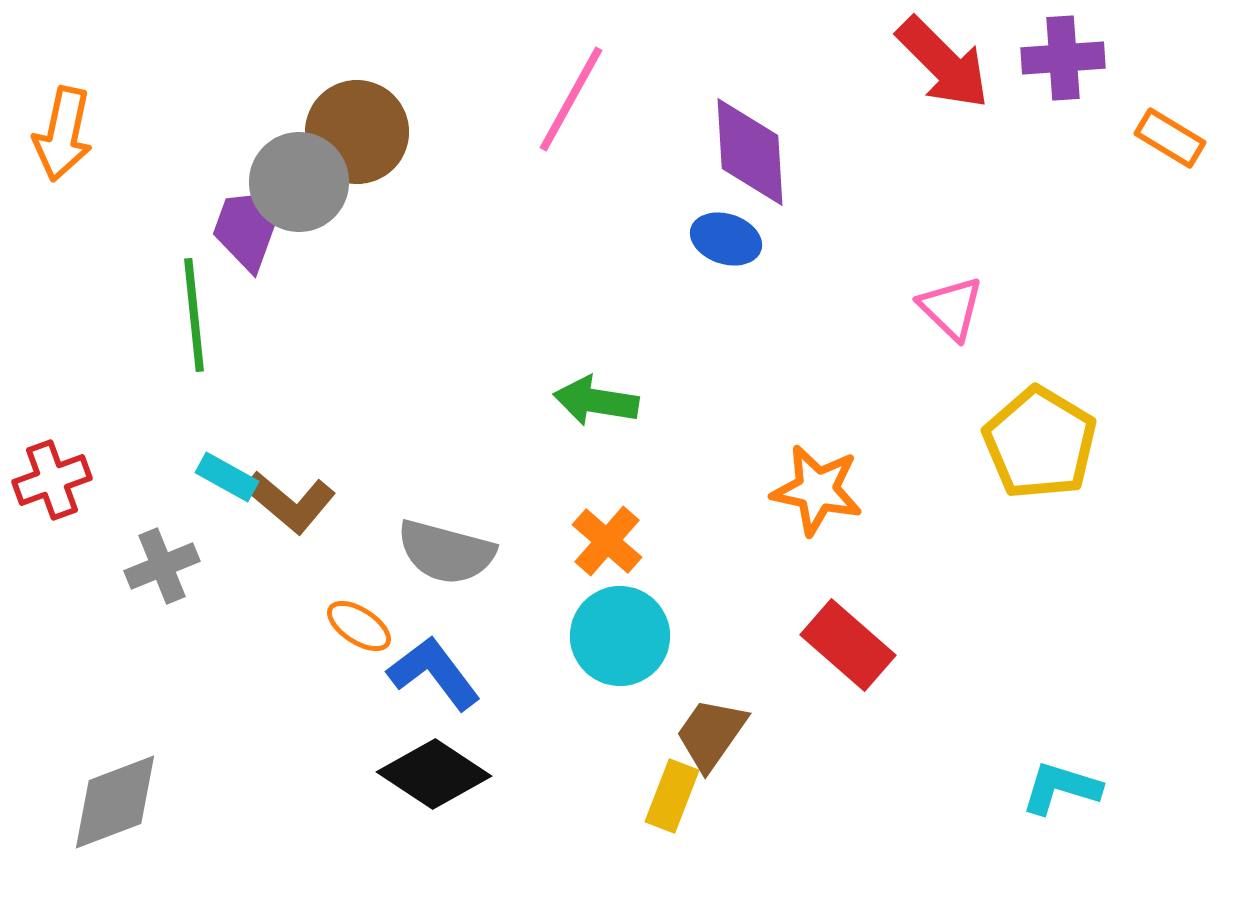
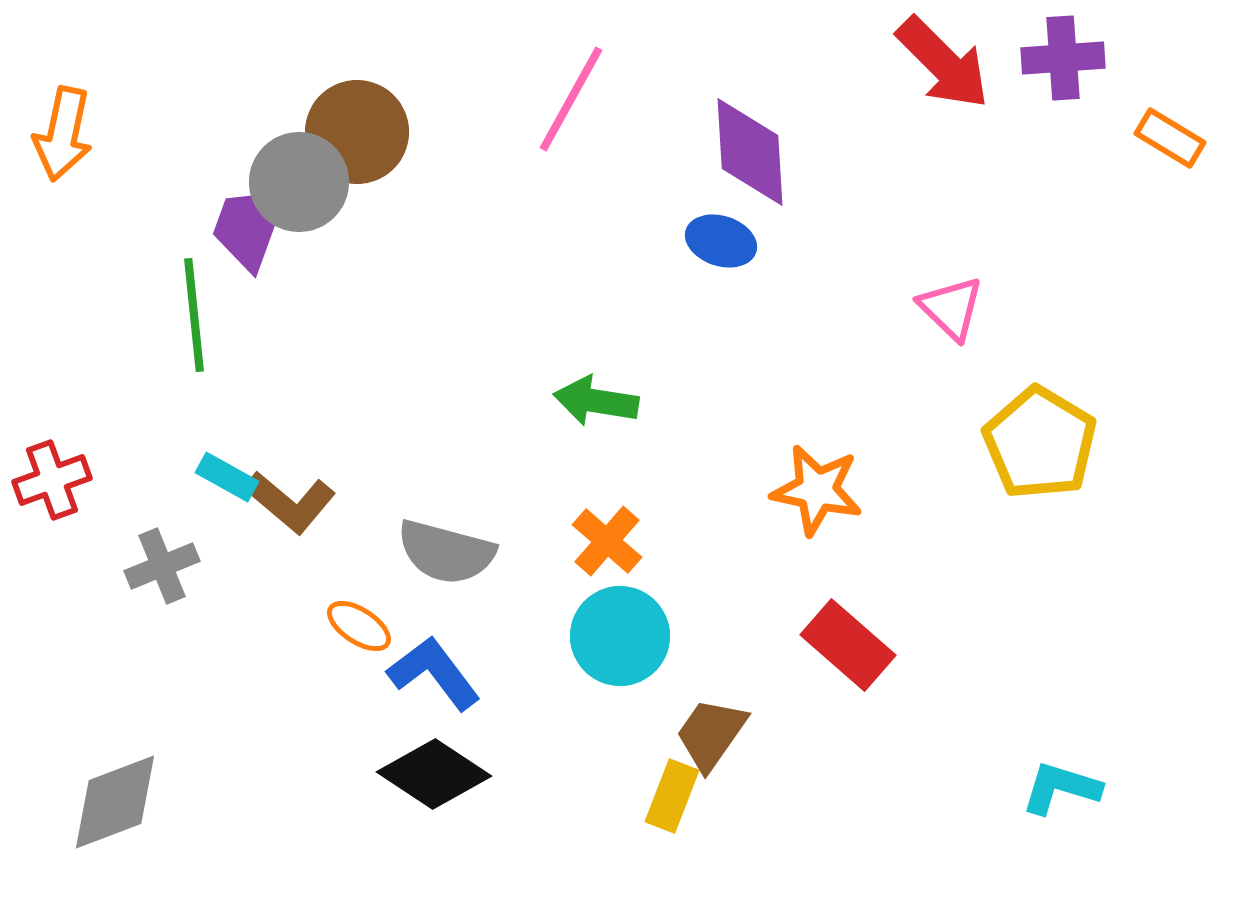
blue ellipse: moved 5 px left, 2 px down
